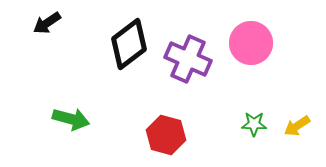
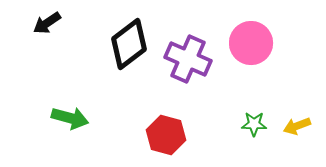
green arrow: moved 1 px left, 1 px up
yellow arrow: rotated 12 degrees clockwise
